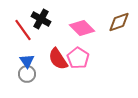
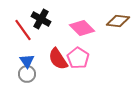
brown diamond: moved 1 px left, 1 px up; rotated 25 degrees clockwise
